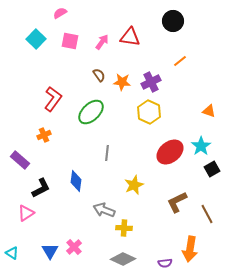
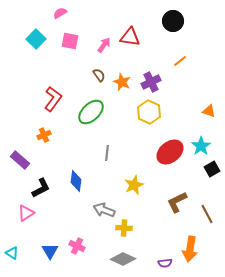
pink arrow: moved 2 px right, 3 px down
orange star: rotated 18 degrees clockwise
pink cross: moved 3 px right, 1 px up; rotated 21 degrees counterclockwise
